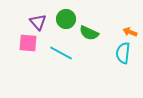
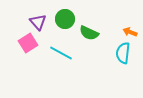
green circle: moved 1 px left
pink square: rotated 36 degrees counterclockwise
